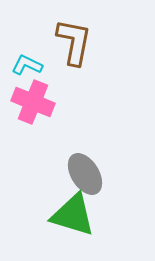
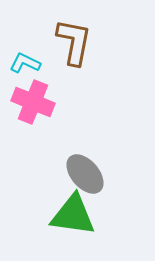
cyan L-shape: moved 2 px left, 2 px up
gray ellipse: rotated 9 degrees counterclockwise
green triangle: rotated 9 degrees counterclockwise
